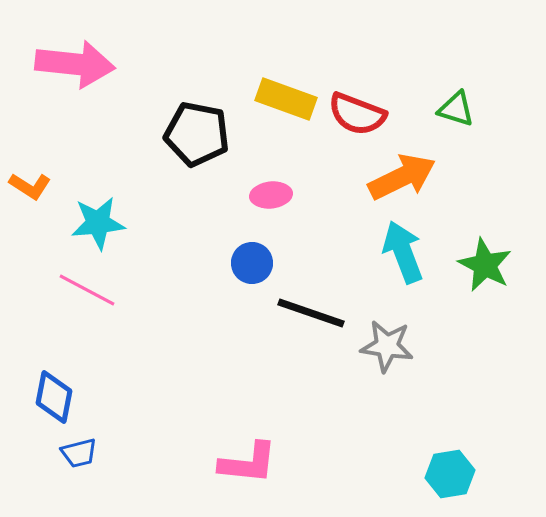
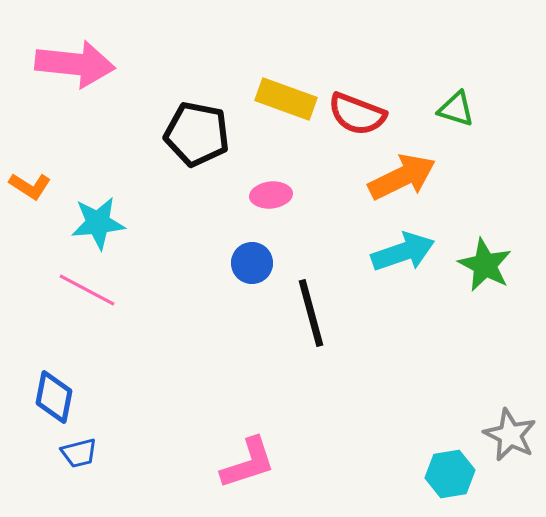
cyan arrow: rotated 92 degrees clockwise
black line: rotated 56 degrees clockwise
gray star: moved 123 px right, 89 px down; rotated 18 degrees clockwise
pink L-shape: rotated 24 degrees counterclockwise
